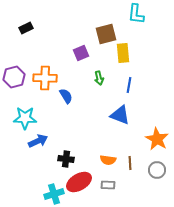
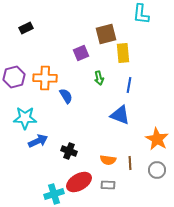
cyan L-shape: moved 5 px right
black cross: moved 3 px right, 8 px up; rotated 14 degrees clockwise
